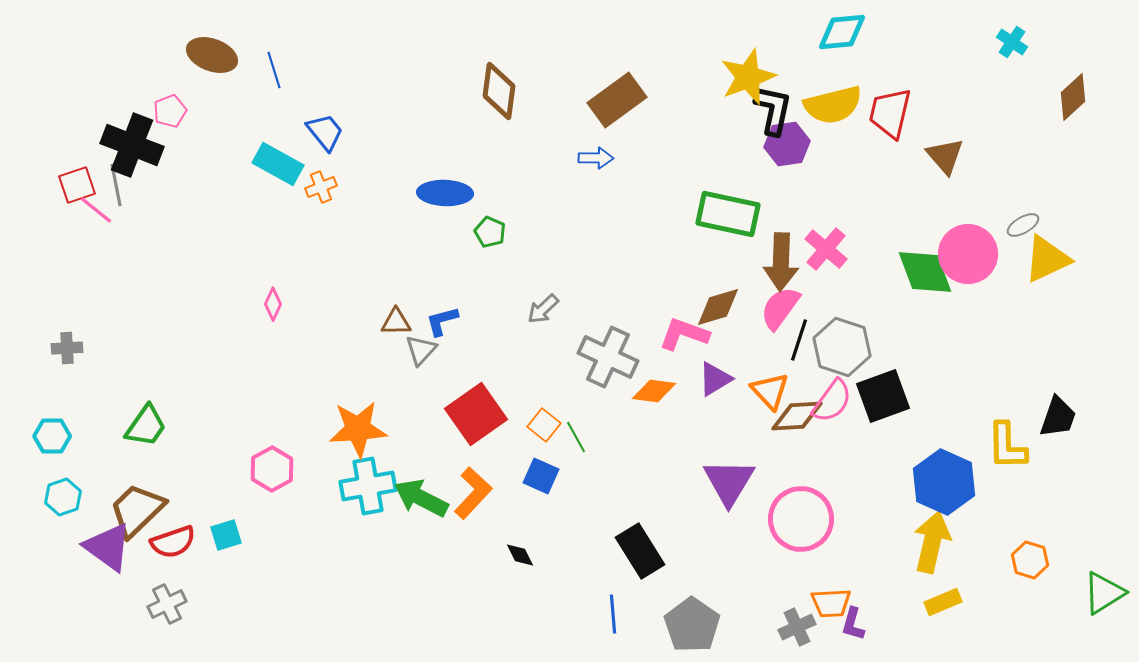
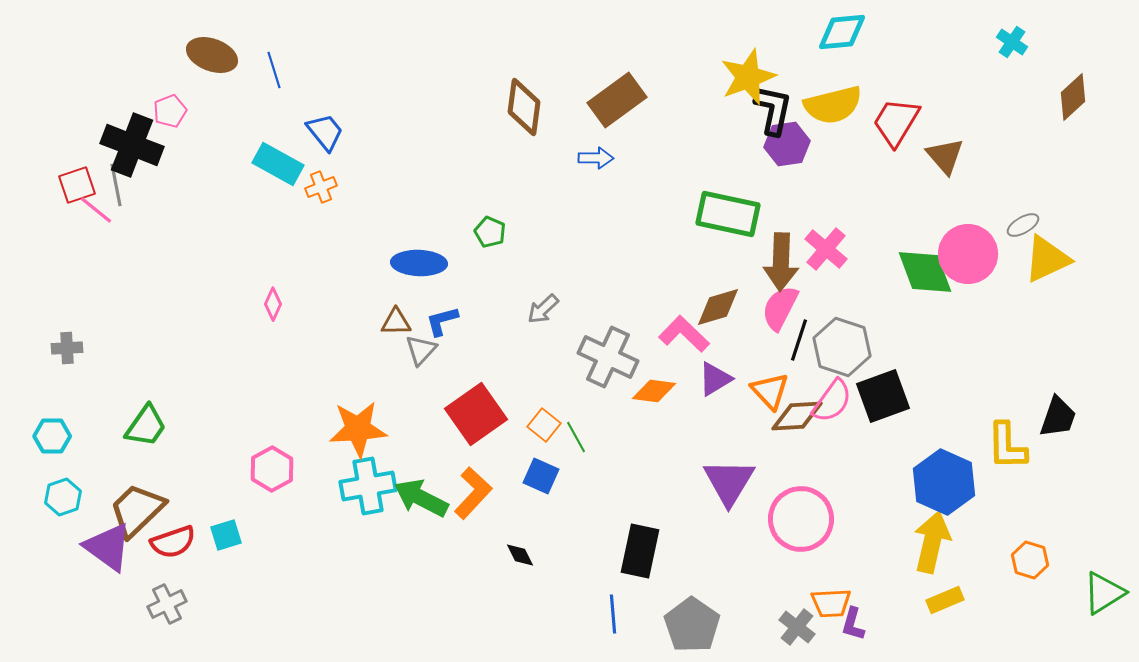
brown diamond at (499, 91): moved 25 px right, 16 px down
red trapezoid at (890, 113): moved 6 px right, 9 px down; rotated 18 degrees clockwise
blue ellipse at (445, 193): moved 26 px left, 70 px down
pink semicircle at (780, 308): rotated 9 degrees counterclockwise
pink L-shape at (684, 334): rotated 24 degrees clockwise
black rectangle at (640, 551): rotated 44 degrees clockwise
yellow rectangle at (943, 602): moved 2 px right, 2 px up
gray cross at (797, 627): rotated 27 degrees counterclockwise
